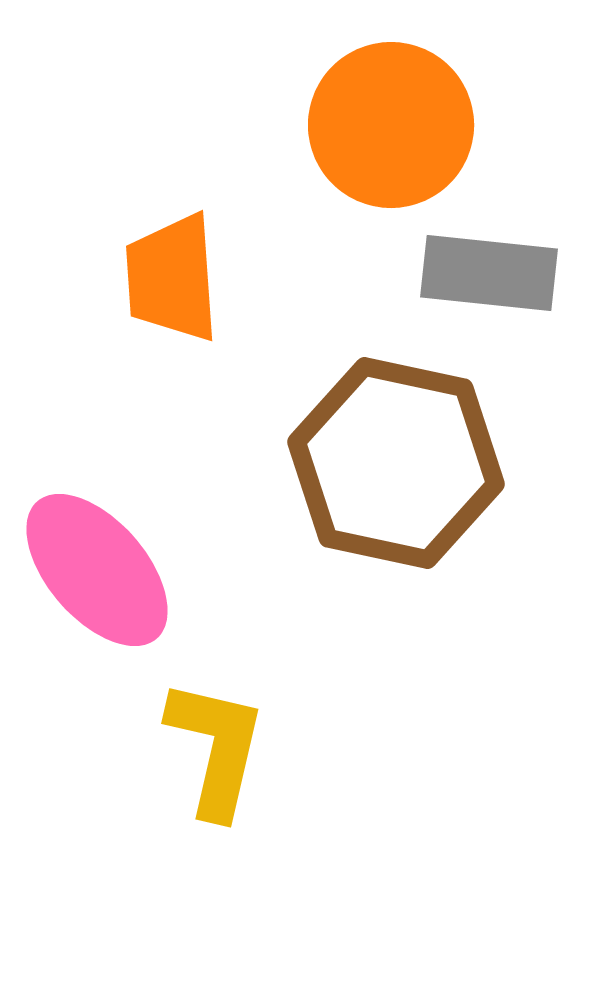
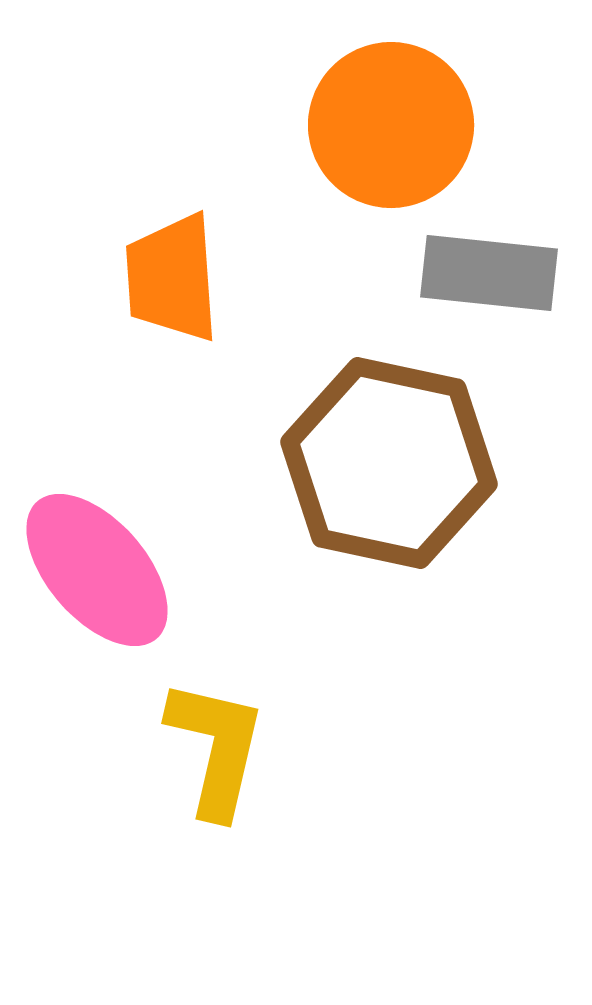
brown hexagon: moved 7 px left
